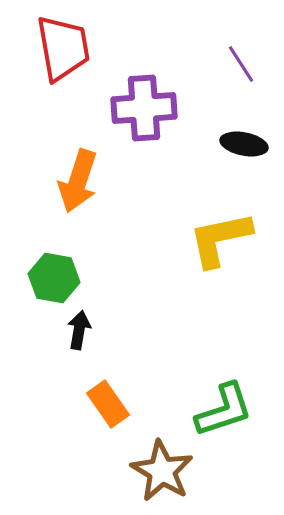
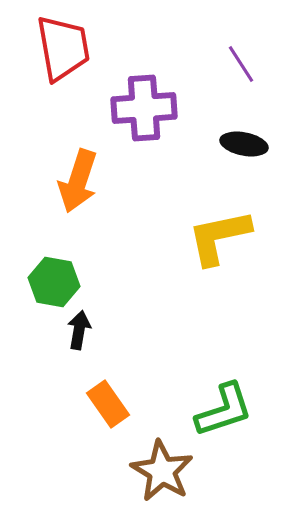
yellow L-shape: moved 1 px left, 2 px up
green hexagon: moved 4 px down
